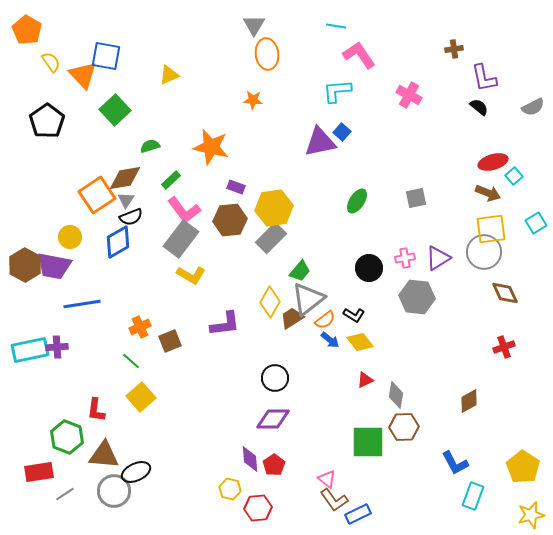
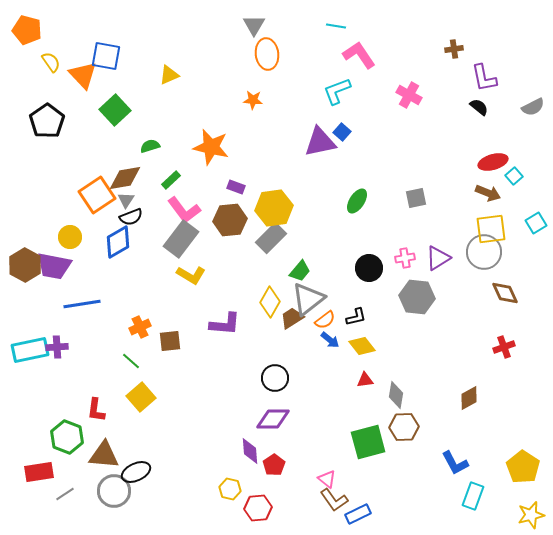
orange pentagon at (27, 30): rotated 16 degrees counterclockwise
cyan L-shape at (337, 91): rotated 16 degrees counterclockwise
black L-shape at (354, 315): moved 2 px right, 2 px down; rotated 45 degrees counterclockwise
purple L-shape at (225, 324): rotated 12 degrees clockwise
brown square at (170, 341): rotated 15 degrees clockwise
yellow diamond at (360, 342): moved 2 px right, 4 px down
red triangle at (365, 380): rotated 18 degrees clockwise
brown diamond at (469, 401): moved 3 px up
green square at (368, 442): rotated 15 degrees counterclockwise
purple diamond at (250, 459): moved 8 px up
